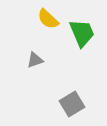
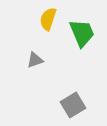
yellow semicircle: rotated 65 degrees clockwise
gray square: moved 1 px right, 1 px down
